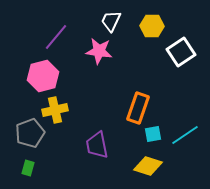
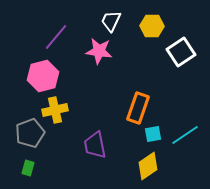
purple trapezoid: moved 2 px left
yellow diamond: rotated 52 degrees counterclockwise
